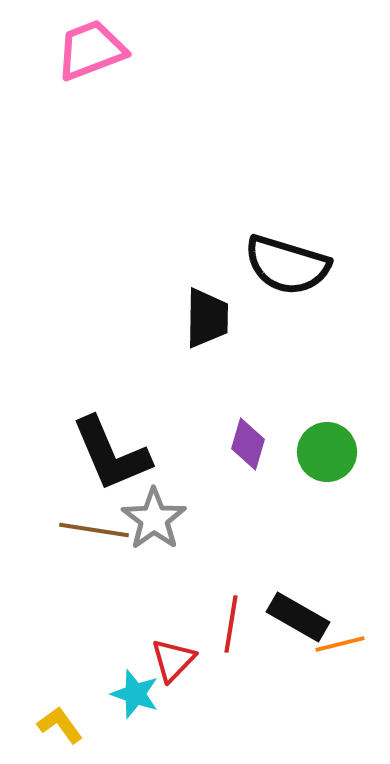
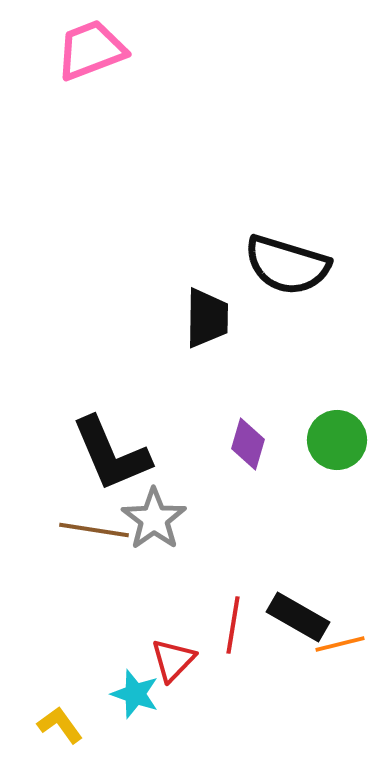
green circle: moved 10 px right, 12 px up
red line: moved 2 px right, 1 px down
